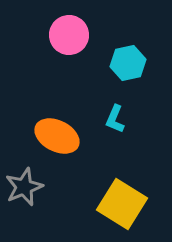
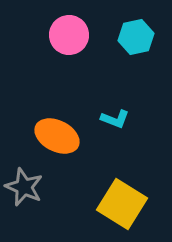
cyan hexagon: moved 8 px right, 26 px up
cyan L-shape: rotated 92 degrees counterclockwise
gray star: rotated 27 degrees counterclockwise
